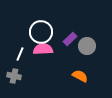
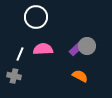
white circle: moved 5 px left, 15 px up
purple rectangle: moved 6 px right, 10 px down
